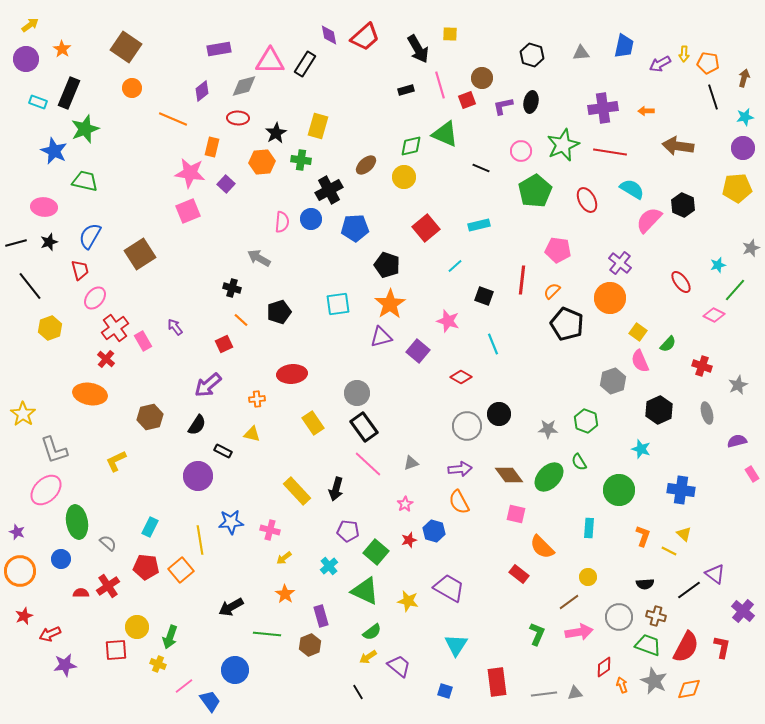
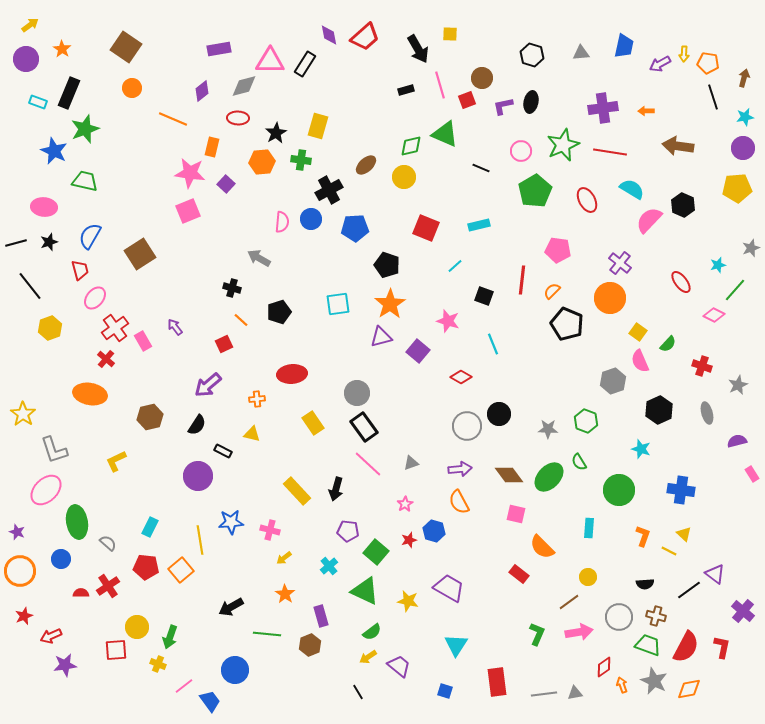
red square at (426, 228): rotated 28 degrees counterclockwise
red arrow at (50, 634): moved 1 px right, 2 px down
